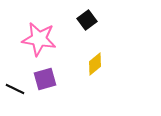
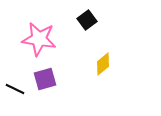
yellow diamond: moved 8 px right
